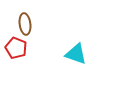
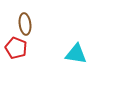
cyan triangle: rotated 10 degrees counterclockwise
